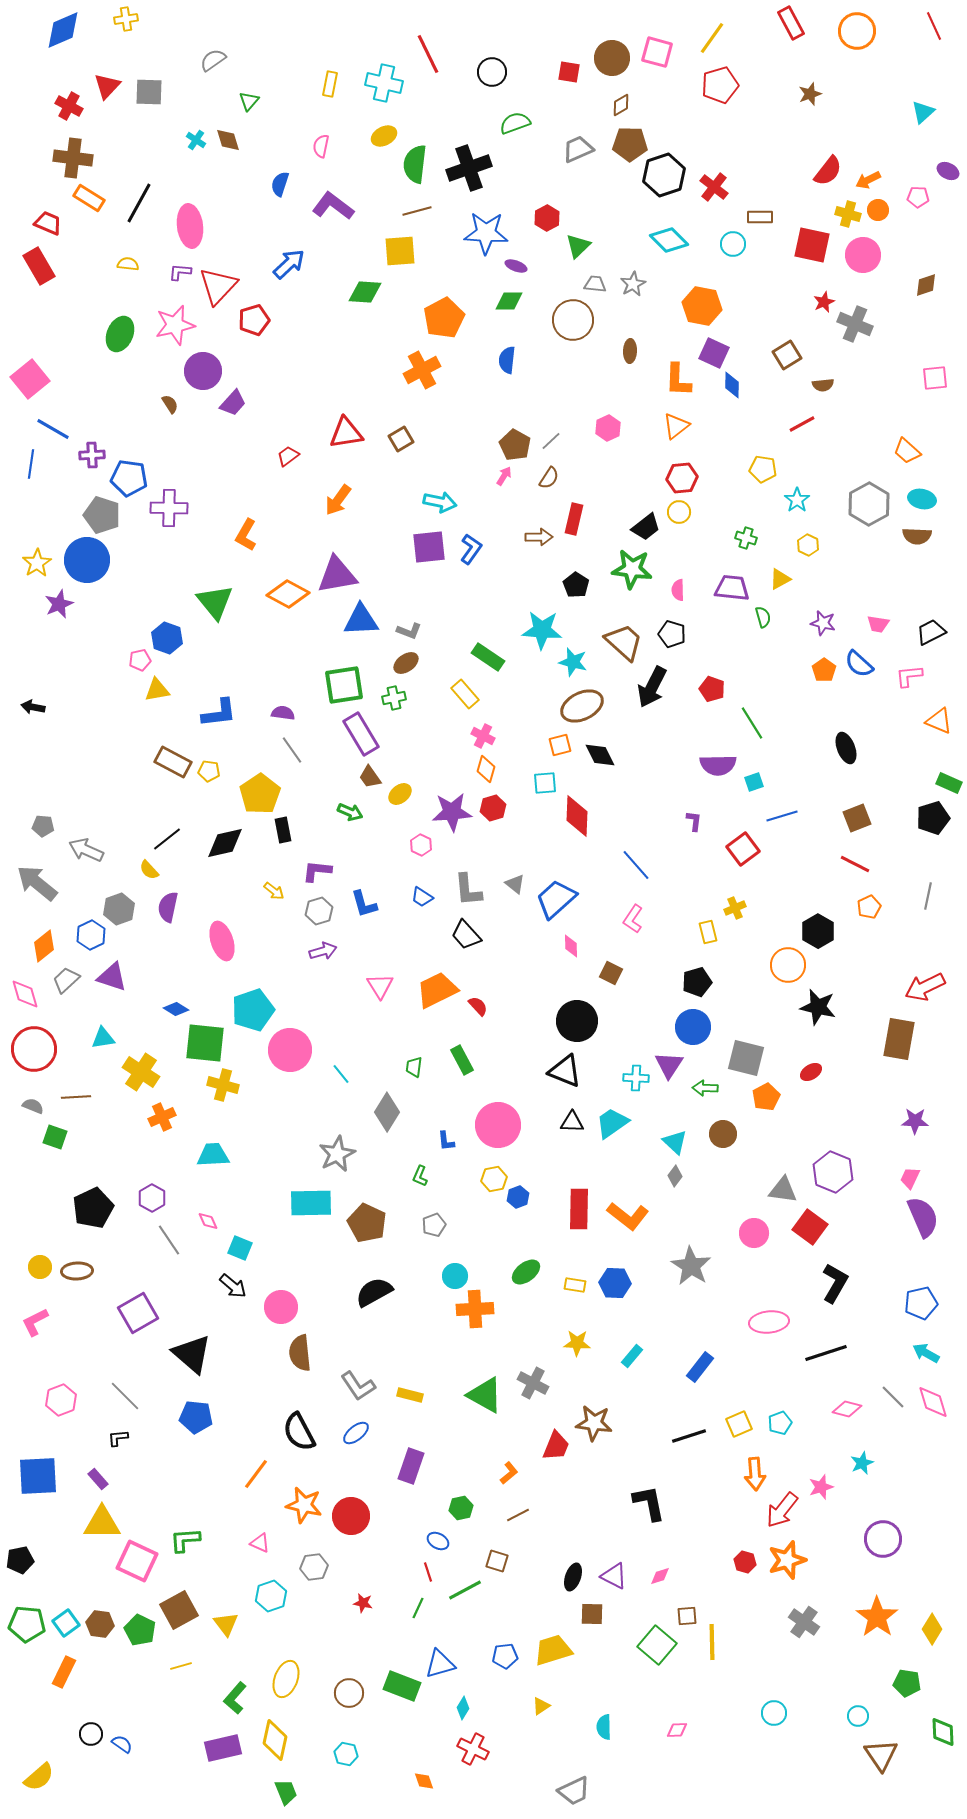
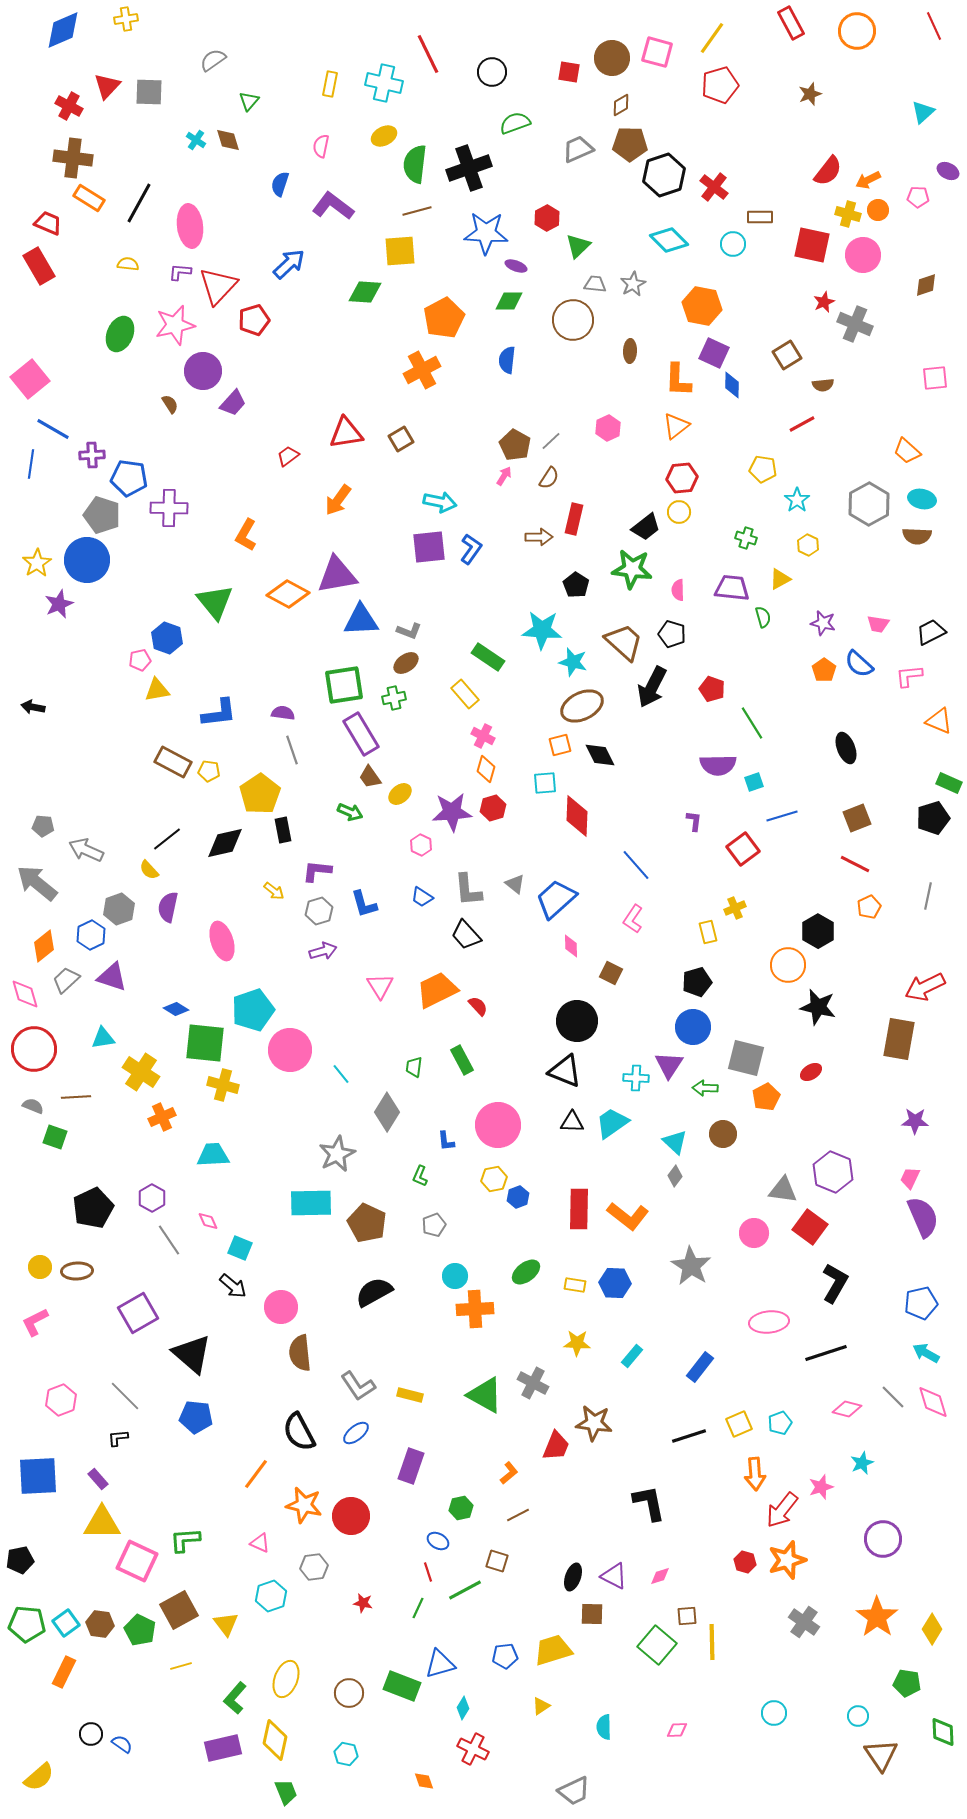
gray line at (292, 750): rotated 16 degrees clockwise
